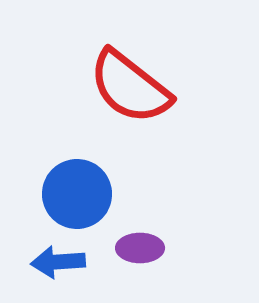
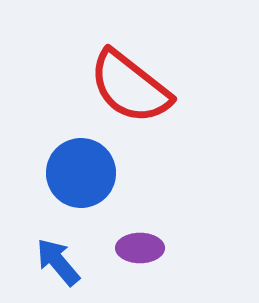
blue circle: moved 4 px right, 21 px up
blue arrow: rotated 54 degrees clockwise
